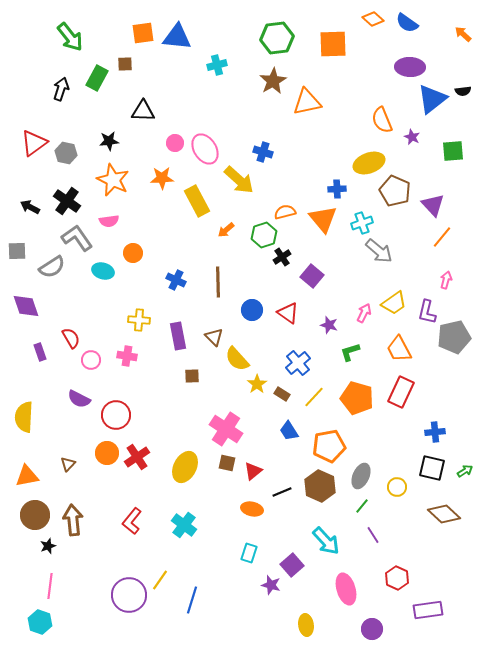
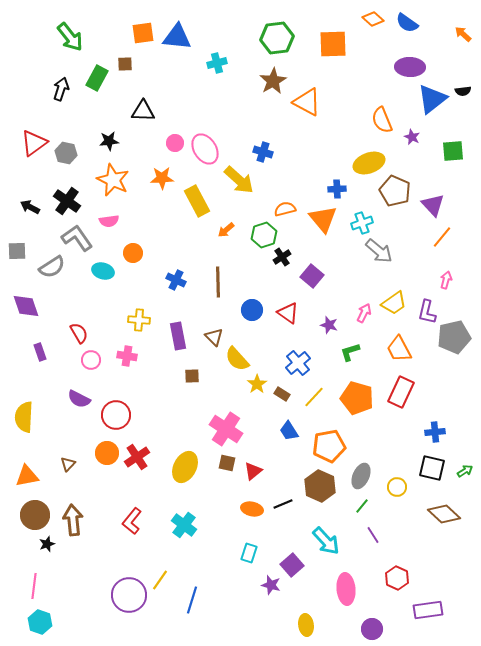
cyan cross at (217, 65): moved 2 px up
orange triangle at (307, 102): rotated 40 degrees clockwise
orange semicircle at (285, 212): moved 3 px up
red semicircle at (71, 338): moved 8 px right, 5 px up
black line at (282, 492): moved 1 px right, 12 px down
black star at (48, 546): moved 1 px left, 2 px up
pink line at (50, 586): moved 16 px left
pink ellipse at (346, 589): rotated 12 degrees clockwise
